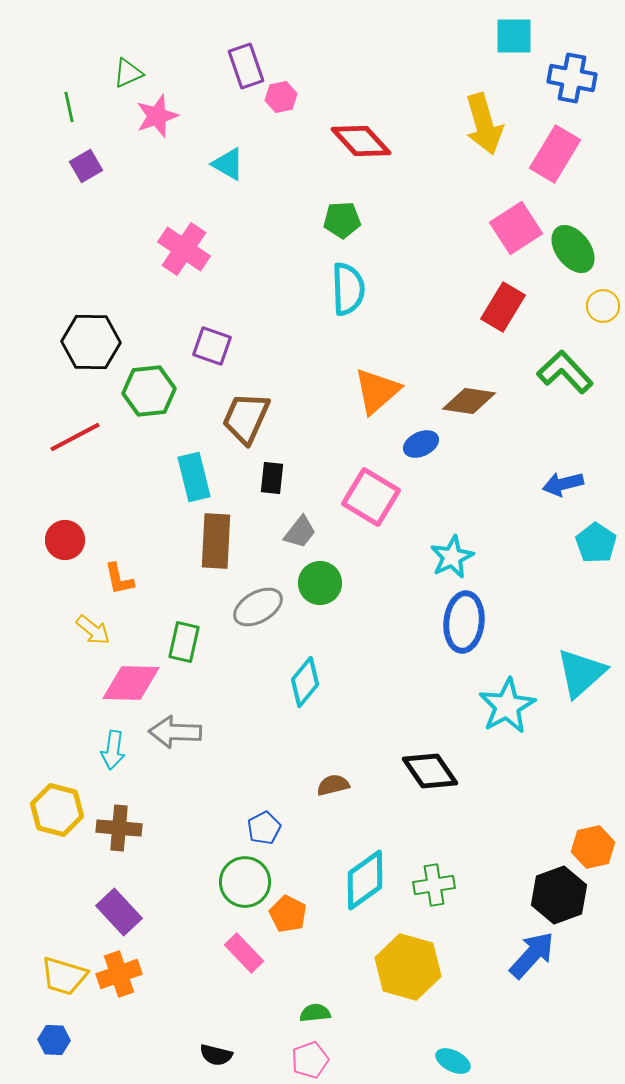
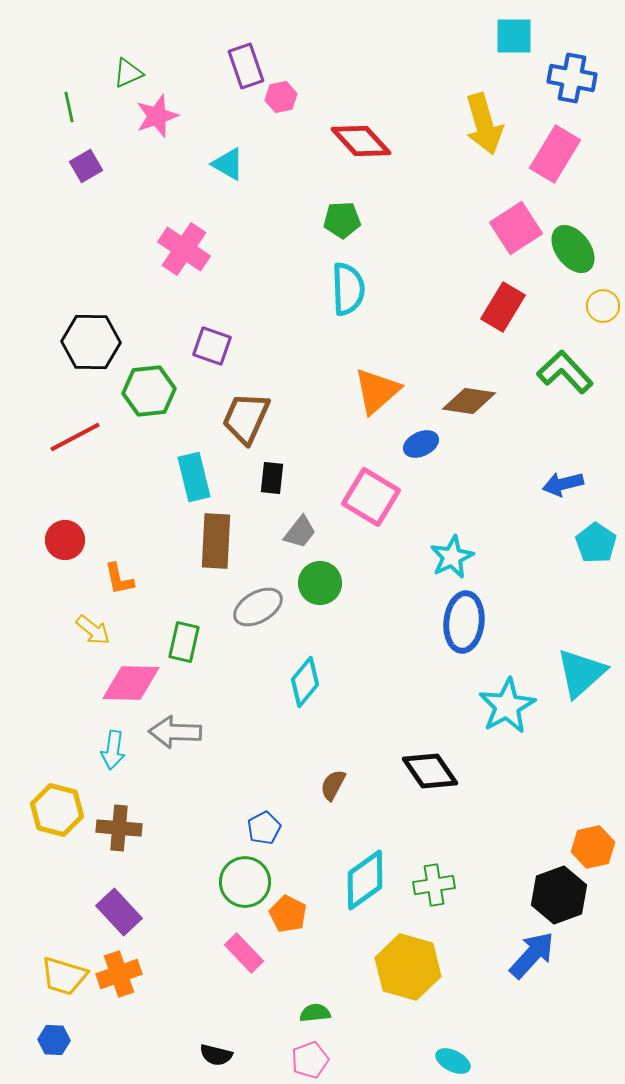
brown semicircle at (333, 785): rotated 48 degrees counterclockwise
